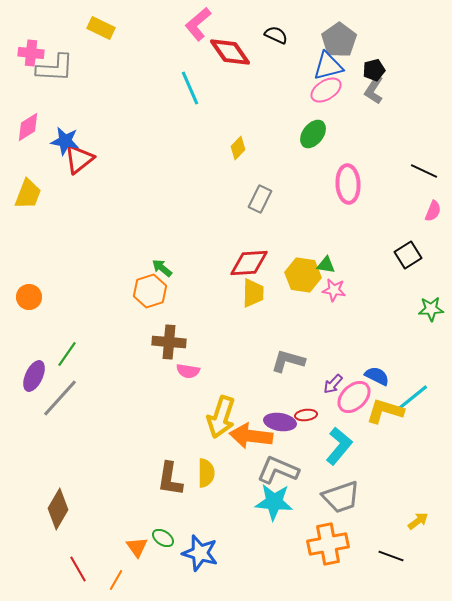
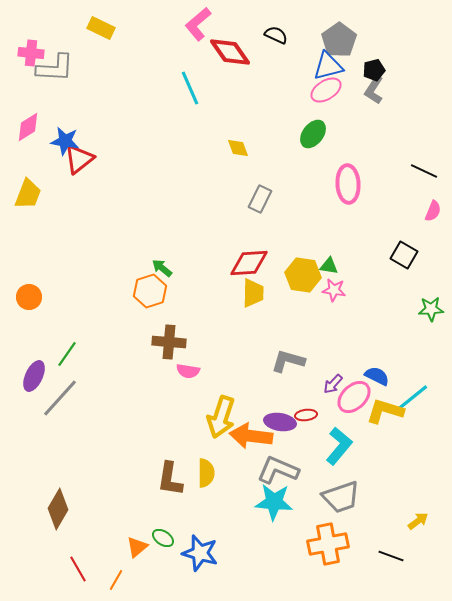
yellow diamond at (238, 148): rotated 65 degrees counterclockwise
black square at (408, 255): moved 4 px left; rotated 28 degrees counterclockwise
green triangle at (326, 265): moved 3 px right, 1 px down
orange triangle at (137, 547): rotated 25 degrees clockwise
